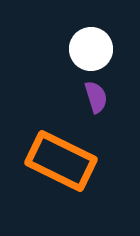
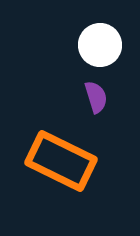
white circle: moved 9 px right, 4 px up
